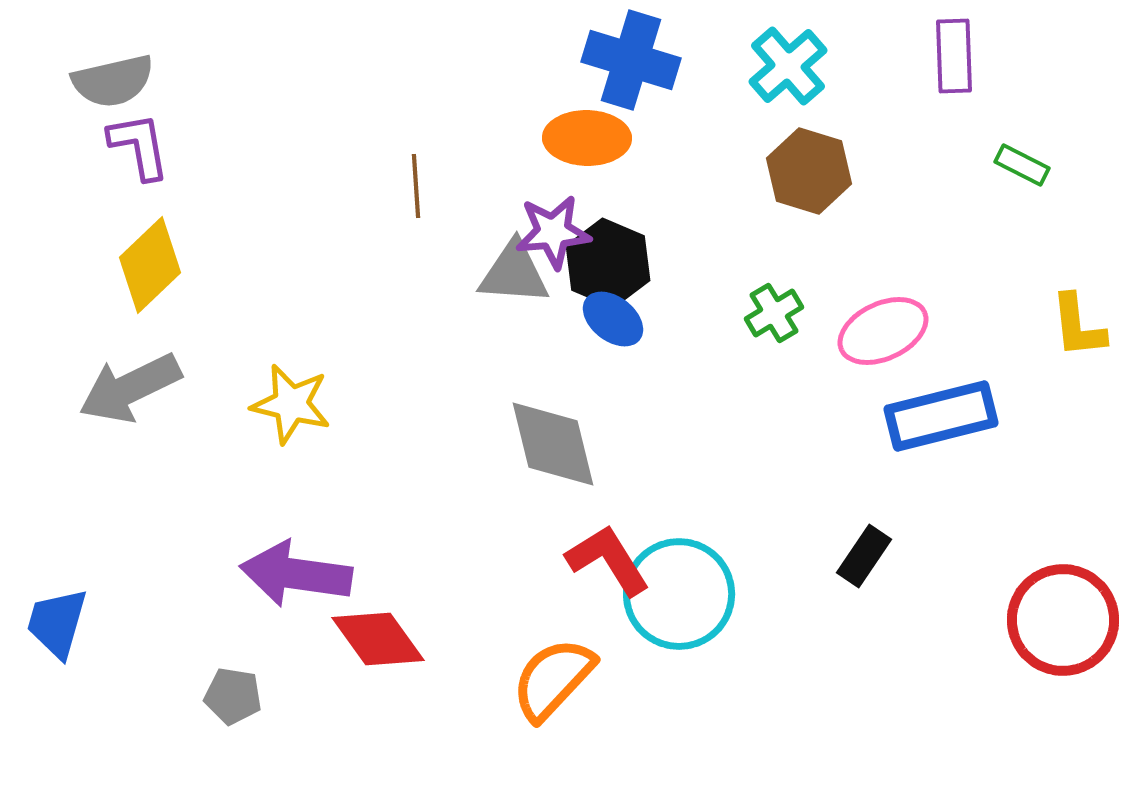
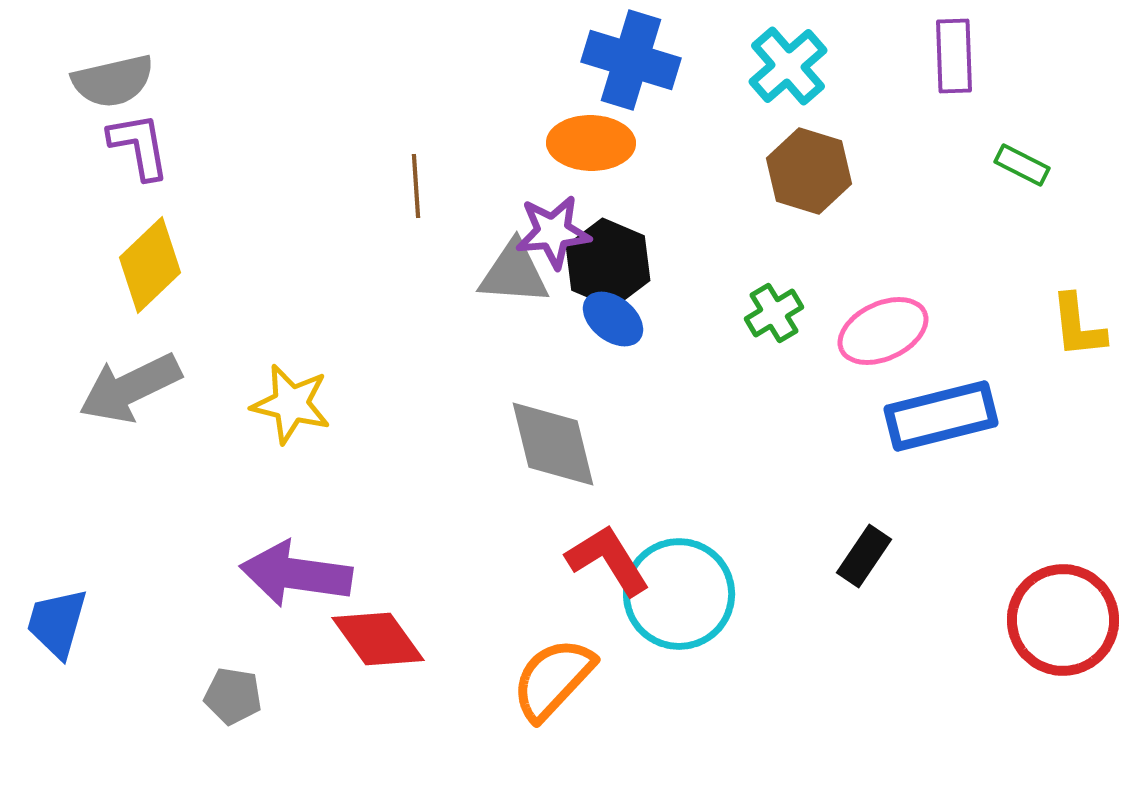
orange ellipse: moved 4 px right, 5 px down
